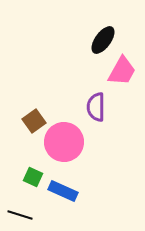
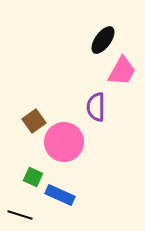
blue rectangle: moved 3 px left, 4 px down
